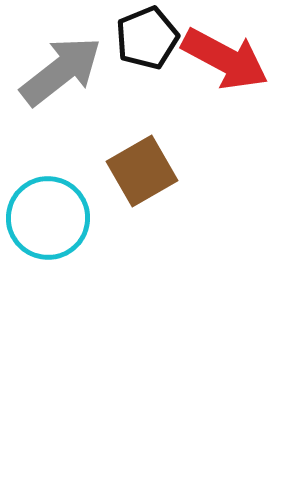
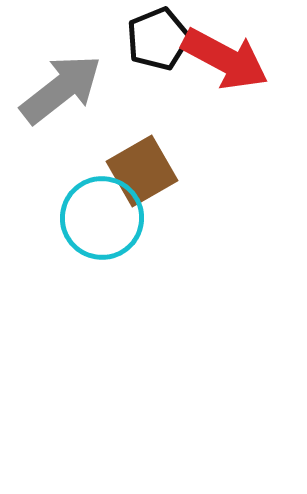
black pentagon: moved 11 px right, 1 px down
gray arrow: moved 18 px down
cyan circle: moved 54 px right
